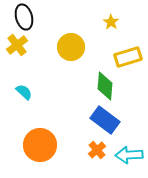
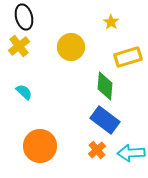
yellow cross: moved 2 px right, 1 px down
orange circle: moved 1 px down
cyan arrow: moved 2 px right, 2 px up
